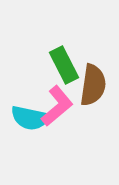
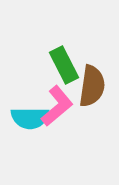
brown semicircle: moved 1 px left, 1 px down
cyan semicircle: rotated 12 degrees counterclockwise
